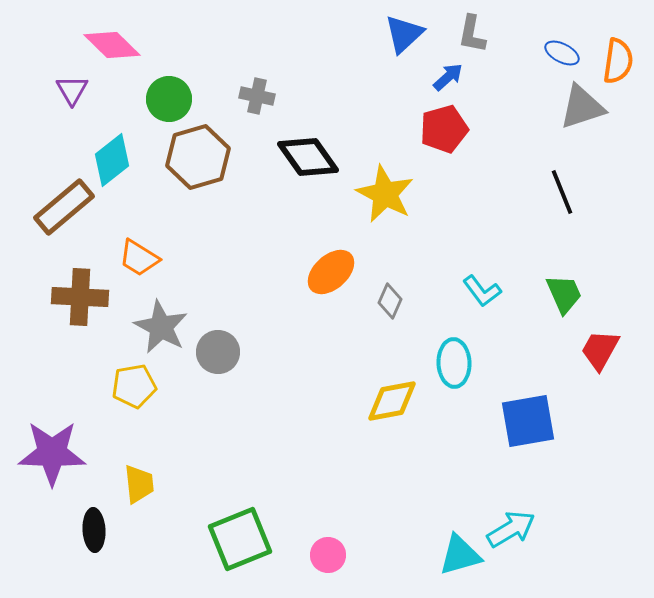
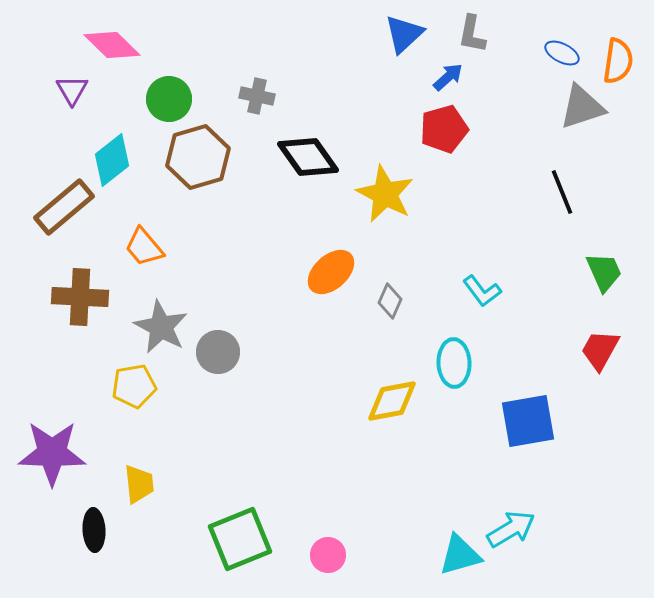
orange trapezoid: moved 5 px right, 11 px up; rotated 18 degrees clockwise
green trapezoid: moved 40 px right, 22 px up
